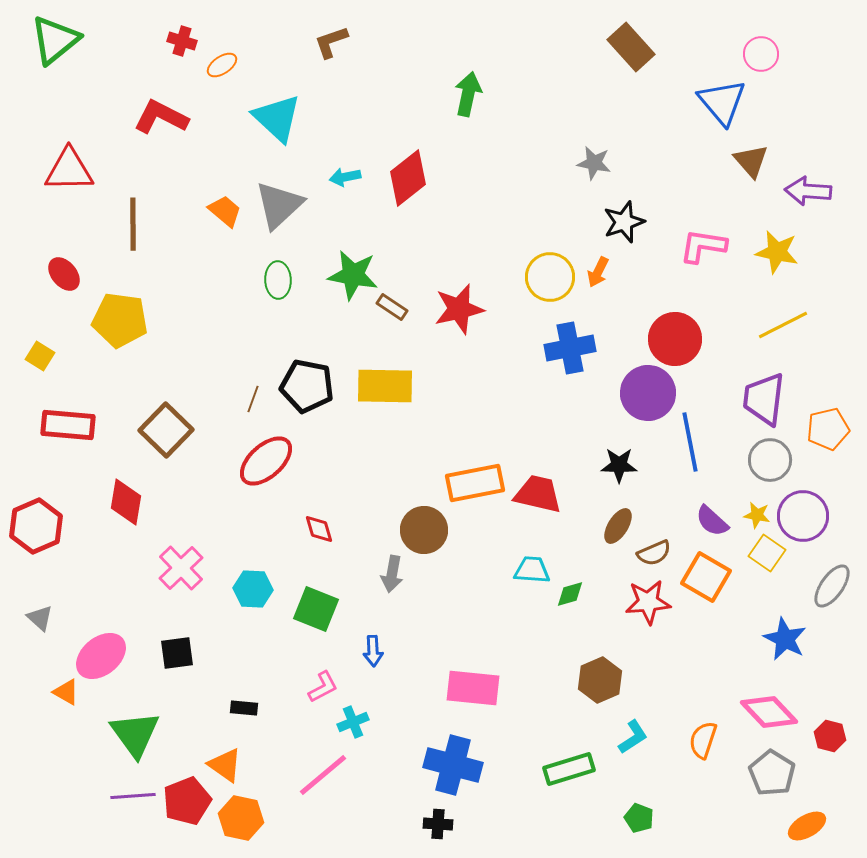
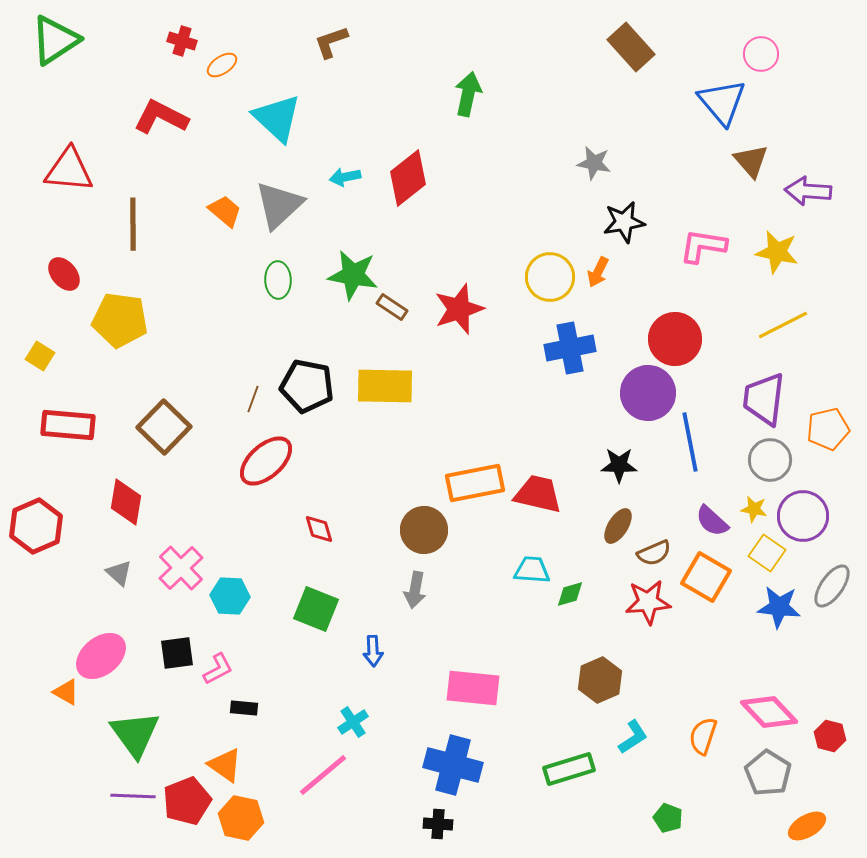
green triangle at (55, 40): rotated 6 degrees clockwise
red triangle at (69, 170): rotated 6 degrees clockwise
black star at (624, 222): rotated 9 degrees clockwise
red star at (459, 309): rotated 6 degrees counterclockwise
brown square at (166, 430): moved 2 px left, 3 px up
yellow star at (757, 515): moved 3 px left, 6 px up
gray arrow at (392, 574): moved 23 px right, 16 px down
cyan hexagon at (253, 589): moved 23 px left, 7 px down
gray triangle at (40, 618): moved 79 px right, 45 px up
blue star at (785, 639): moved 6 px left, 32 px up; rotated 21 degrees counterclockwise
pink L-shape at (323, 687): moved 105 px left, 18 px up
cyan cross at (353, 722): rotated 12 degrees counterclockwise
orange semicircle at (703, 740): moved 4 px up
gray pentagon at (772, 773): moved 4 px left
purple line at (133, 796): rotated 6 degrees clockwise
green pentagon at (639, 818): moved 29 px right
